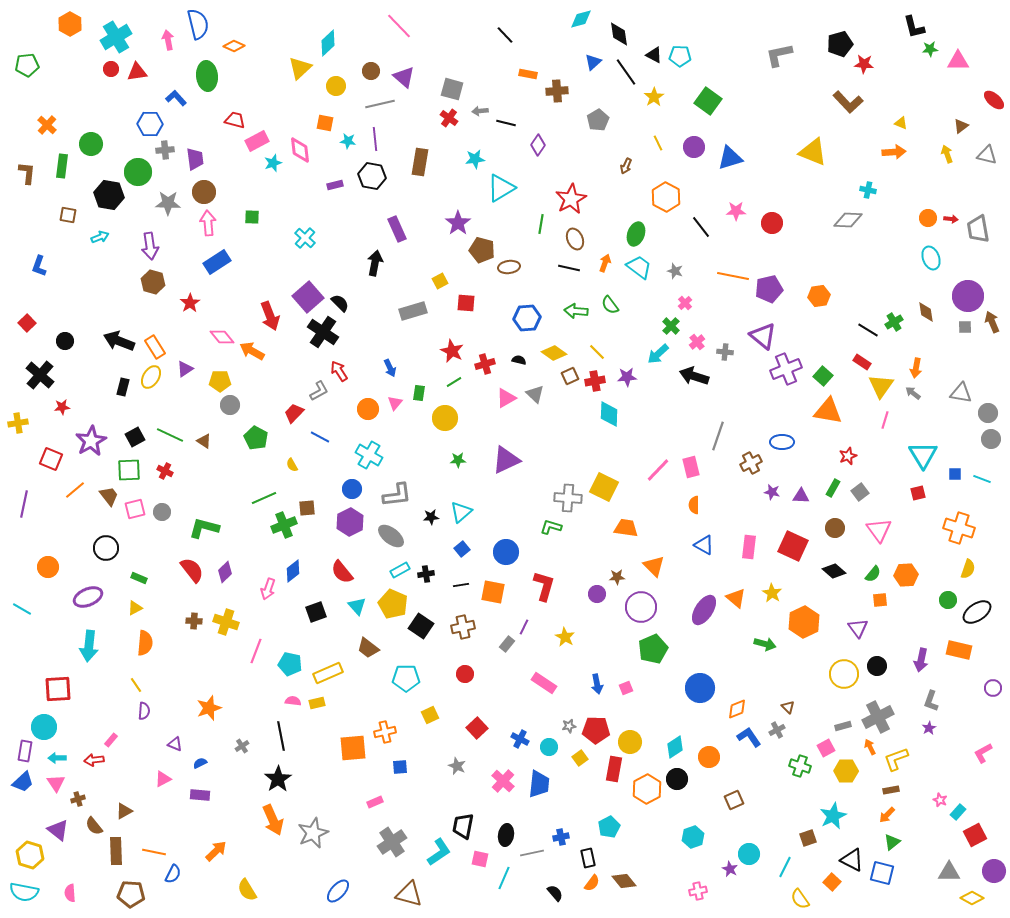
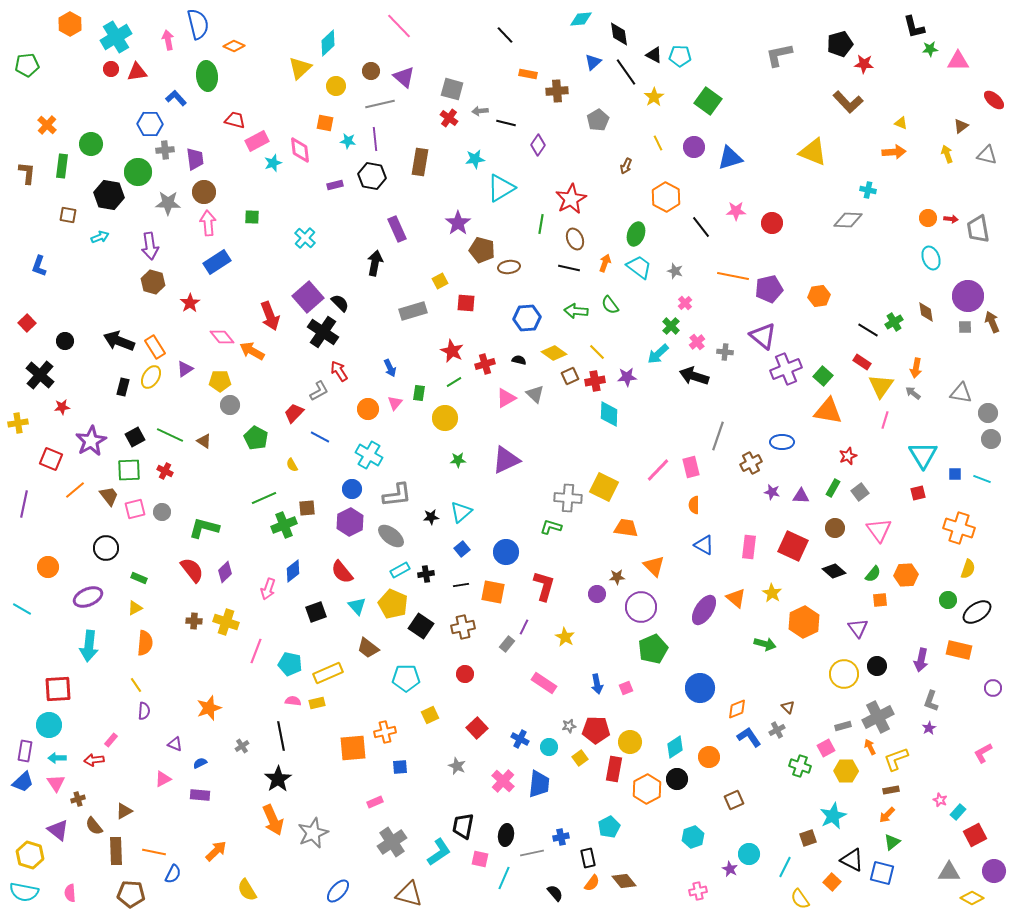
cyan diamond at (581, 19): rotated 10 degrees clockwise
cyan circle at (44, 727): moved 5 px right, 2 px up
